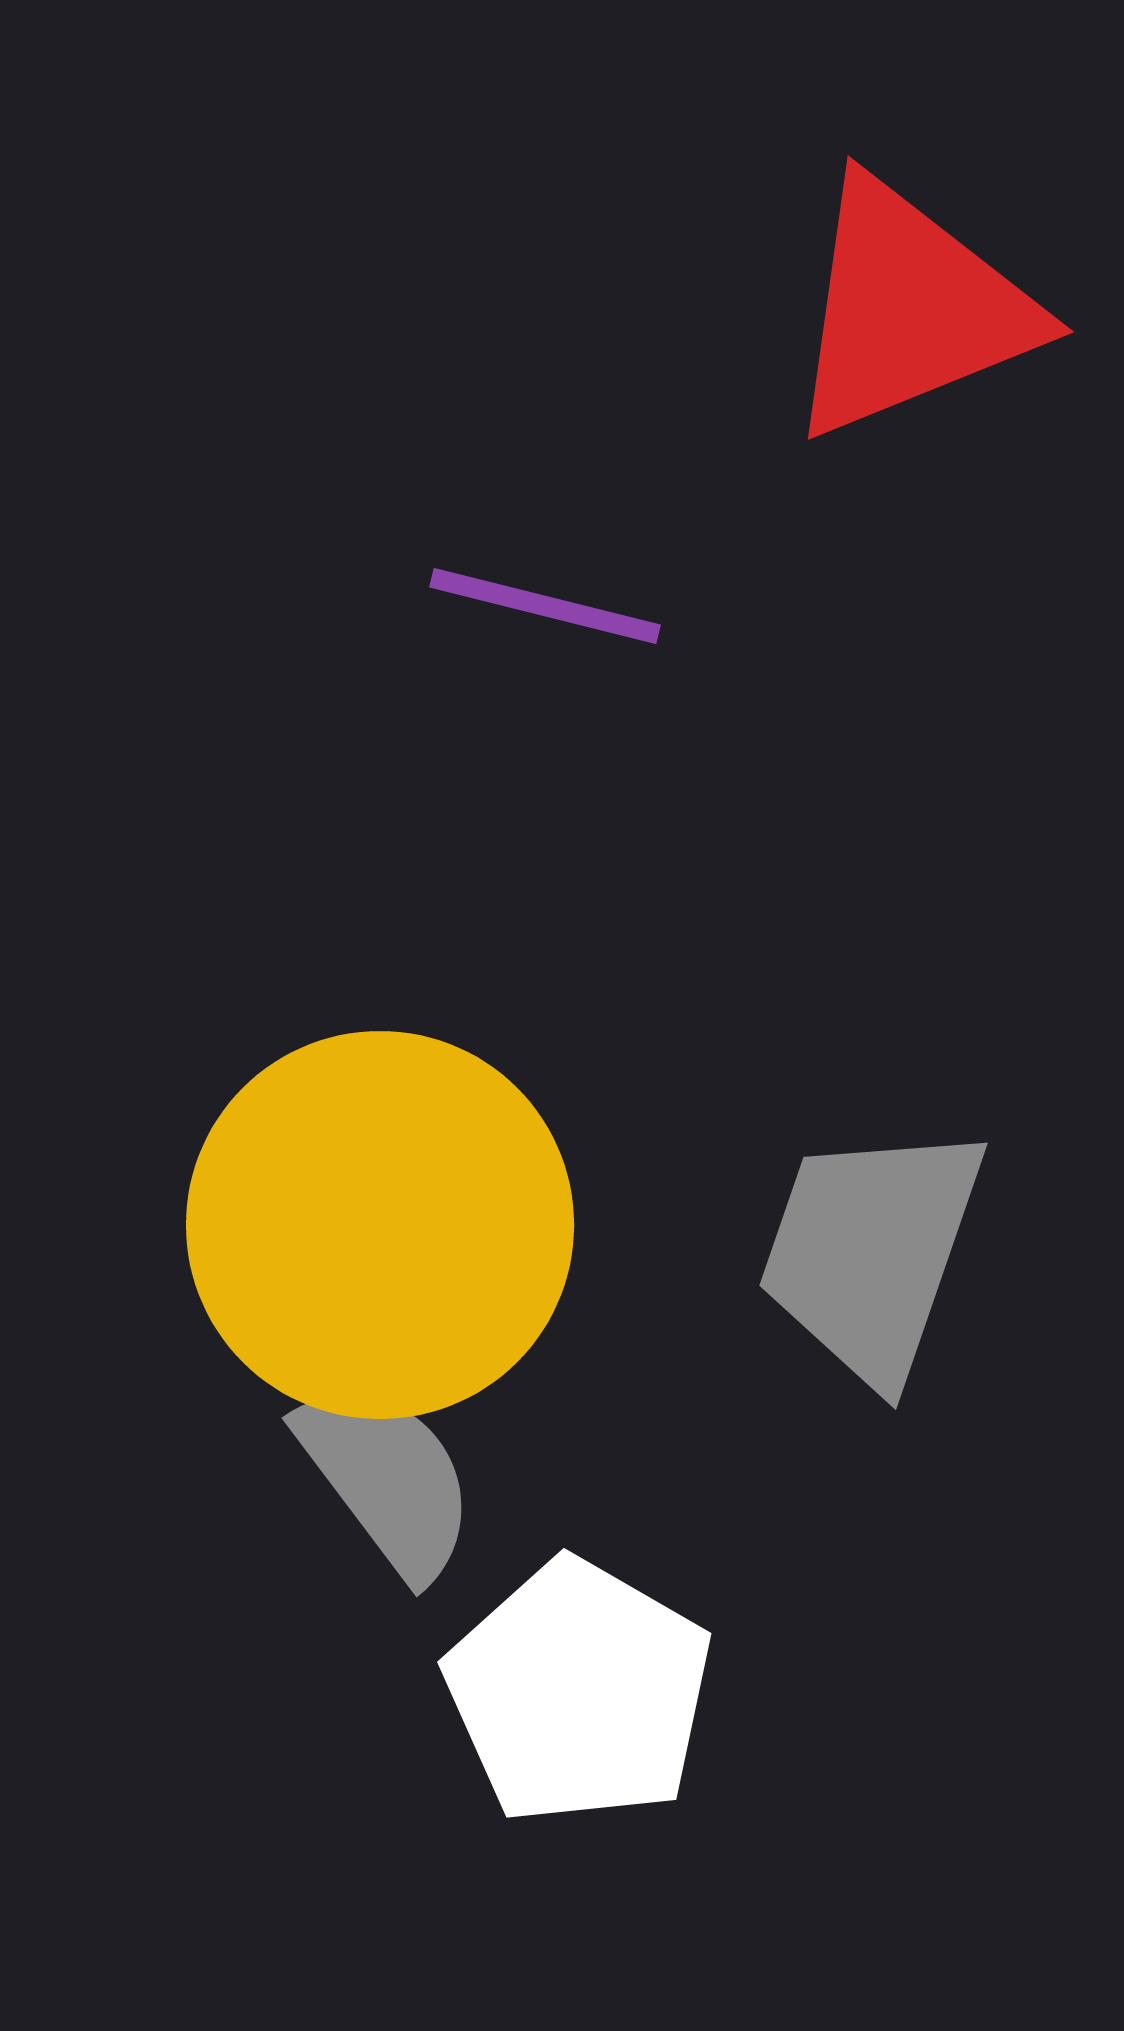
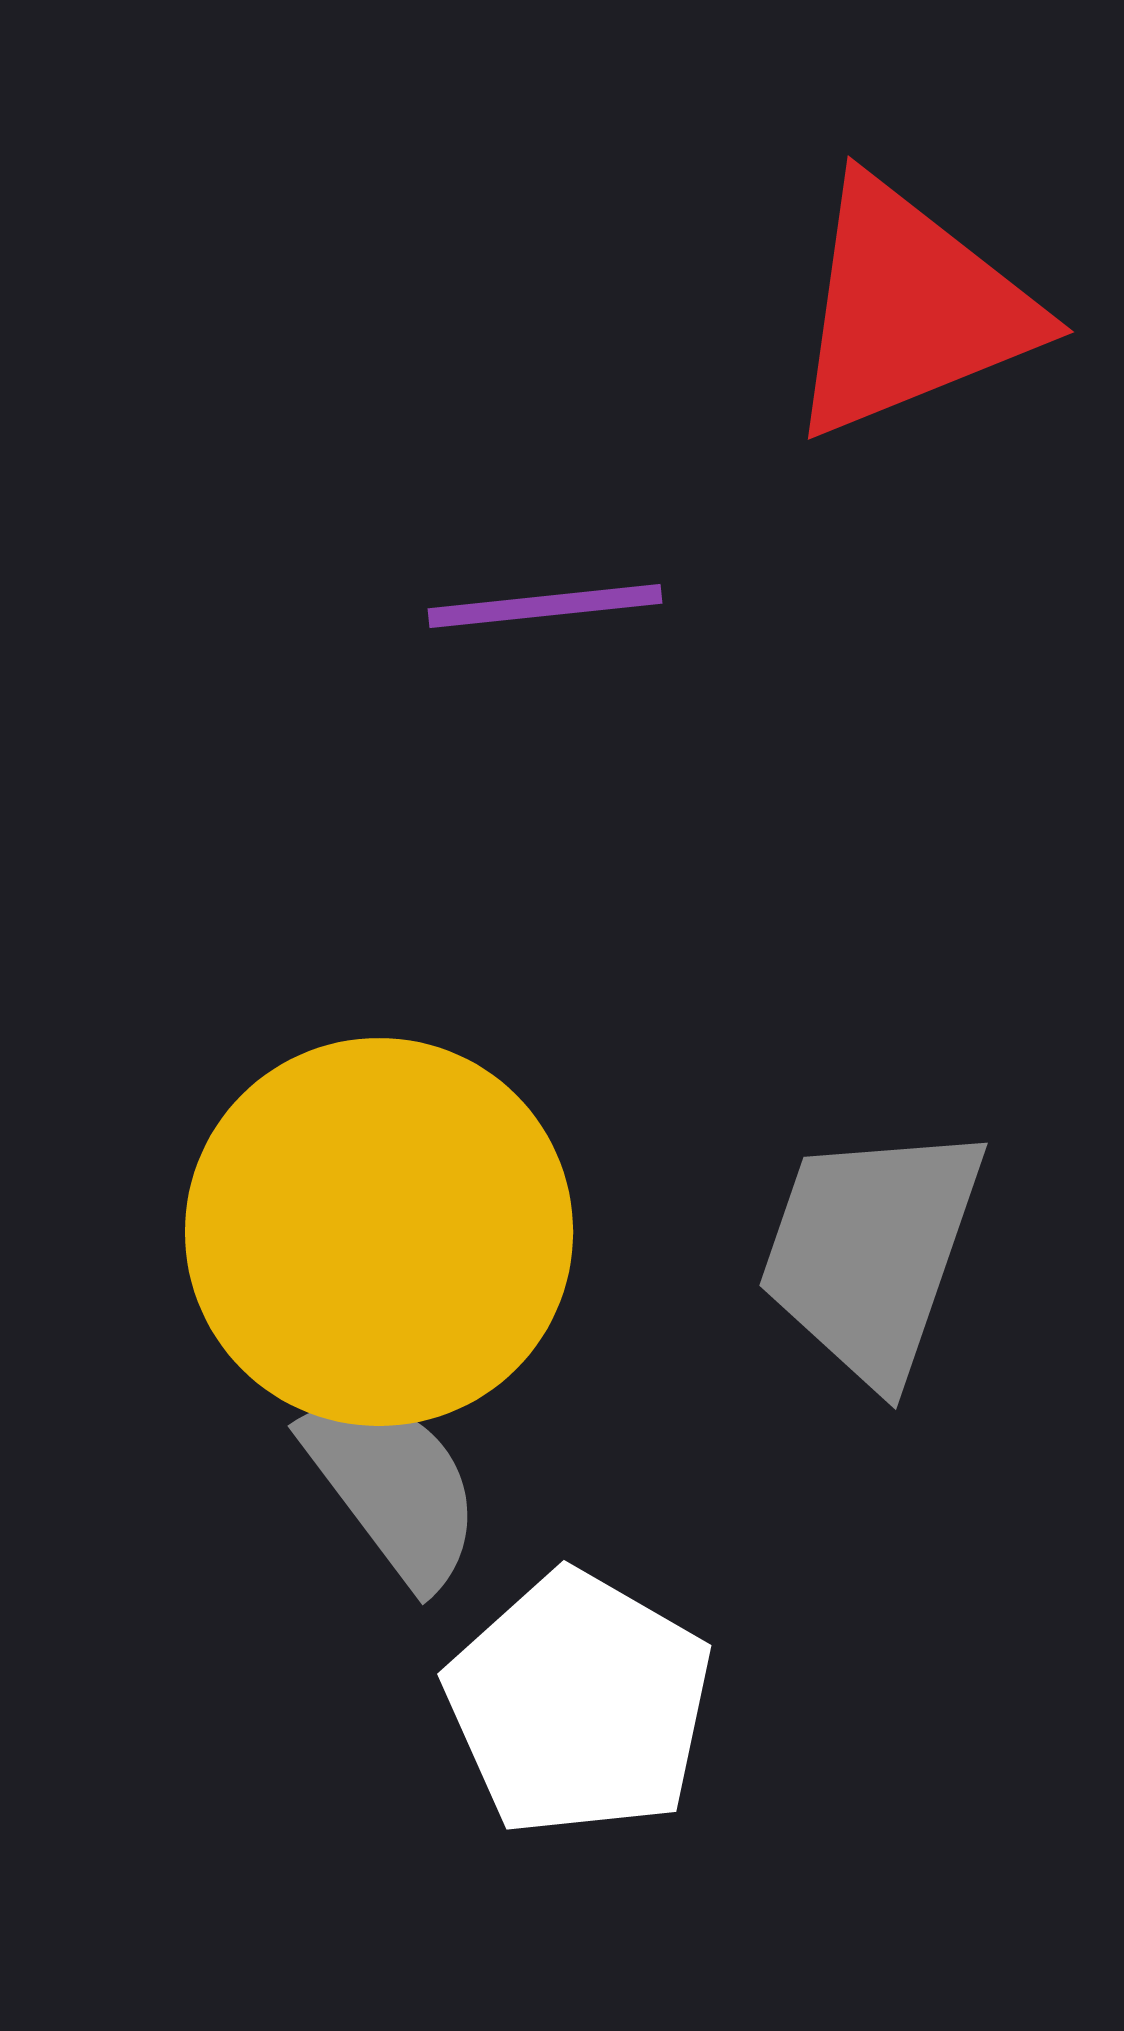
purple line: rotated 20 degrees counterclockwise
yellow circle: moved 1 px left, 7 px down
gray semicircle: moved 6 px right, 8 px down
white pentagon: moved 12 px down
